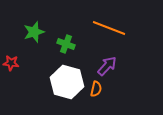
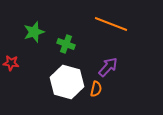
orange line: moved 2 px right, 4 px up
purple arrow: moved 1 px right, 1 px down
